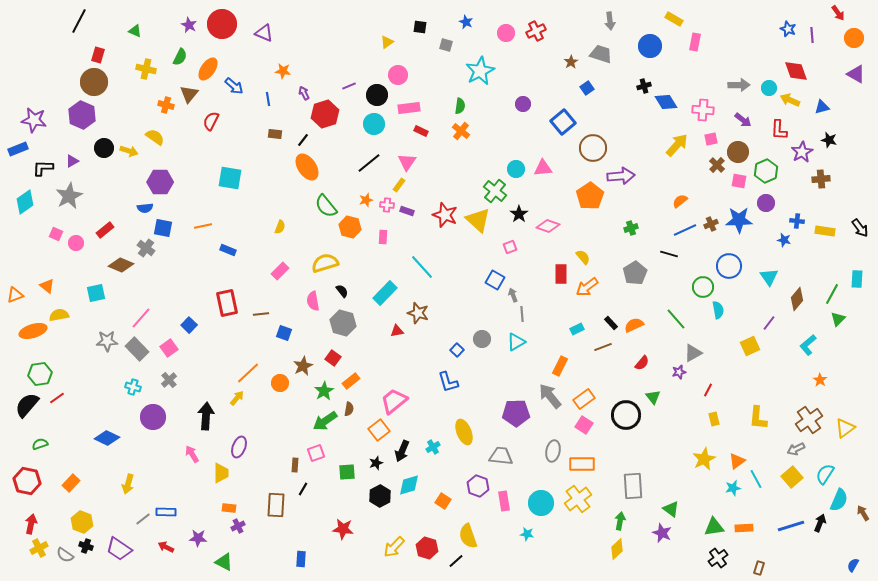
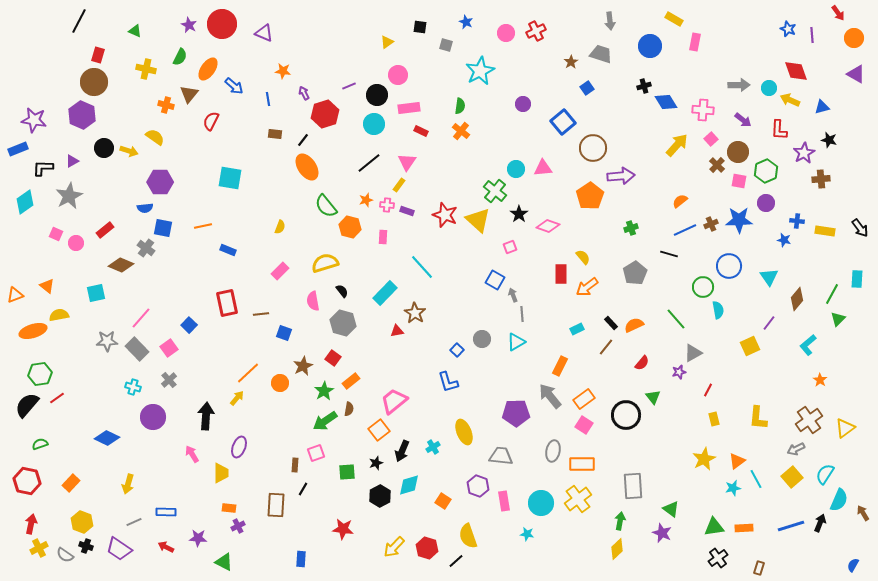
pink square at (711, 139): rotated 32 degrees counterclockwise
purple star at (802, 152): moved 2 px right, 1 px down
brown star at (418, 313): moved 3 px left; rotated 15 degrees clockwise
brown line at (603, 347): moved 3 px right; rotated 30 degrees counterclockwise
gray line at (143, 519): moved 9 px left, 3 px down; rotated 14 degrees clockwise
